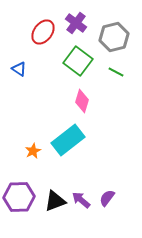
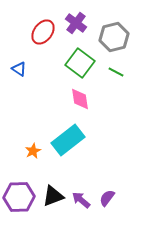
green square: moved 2 px right, 2 px down
pink diamond: moved 2 px left, 2 px up; rotated 25 degrees counterclockwise
black triangle: moved 2 px left, 5 px up
